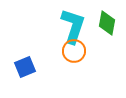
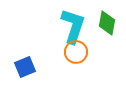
orange circle: moved 2 px right, 1 px down
